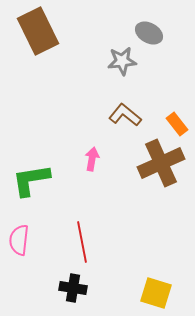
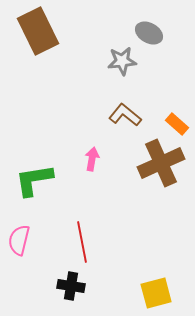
orange rectangle: rotated 10 degrees counterclockwise
green L-shape: moved 3 px right
pink semicircle: rotated 8 degrees clockwise
black cross: moved 2 px left, 2 px up
yellow square: rotated 32 degrees counterclockwise
